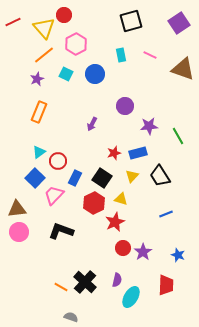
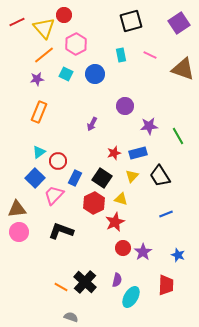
red line at (13, 22): moved 4 px right
purple star at (37, 79): rotated 16 degrees clockwise
